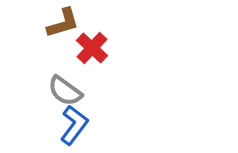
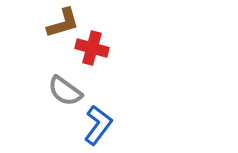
red cross: rotated 28 degrees counterclockwise
blue L-shape: moved 24 px right
